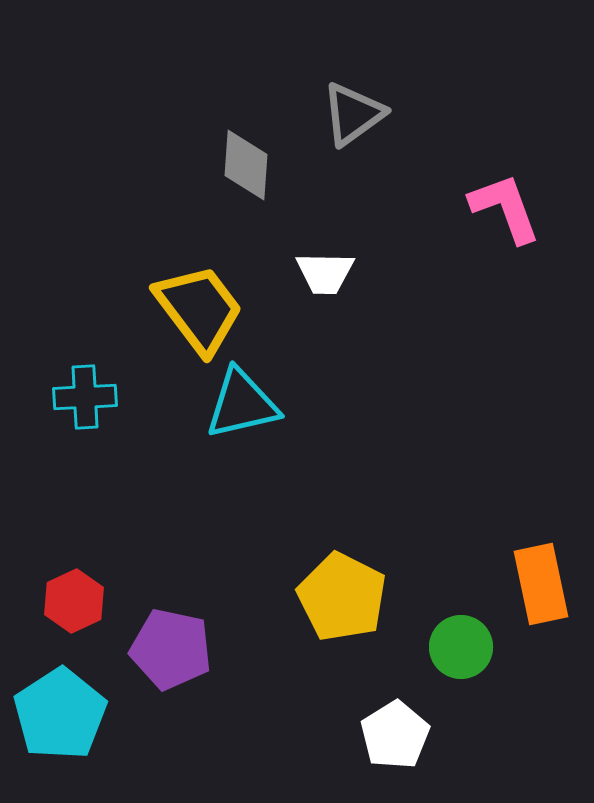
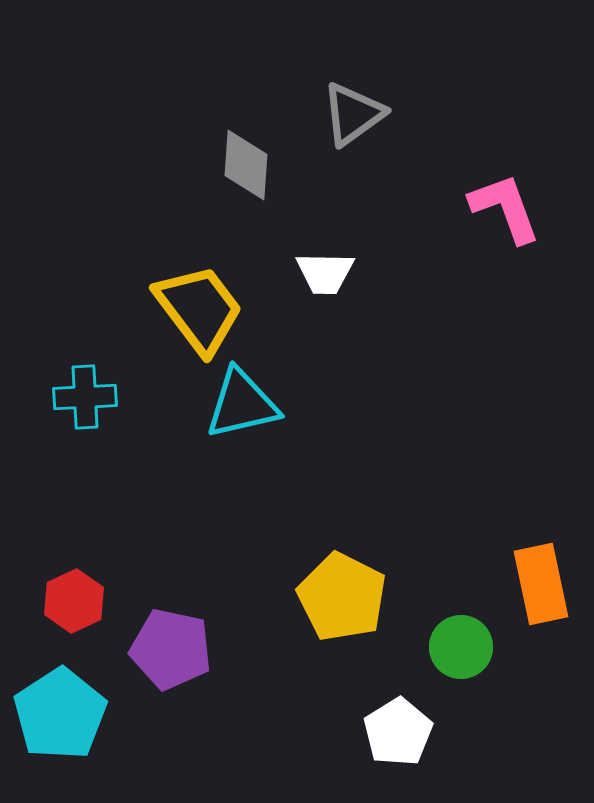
white pentagon: moved 3 px right, 3 px up
